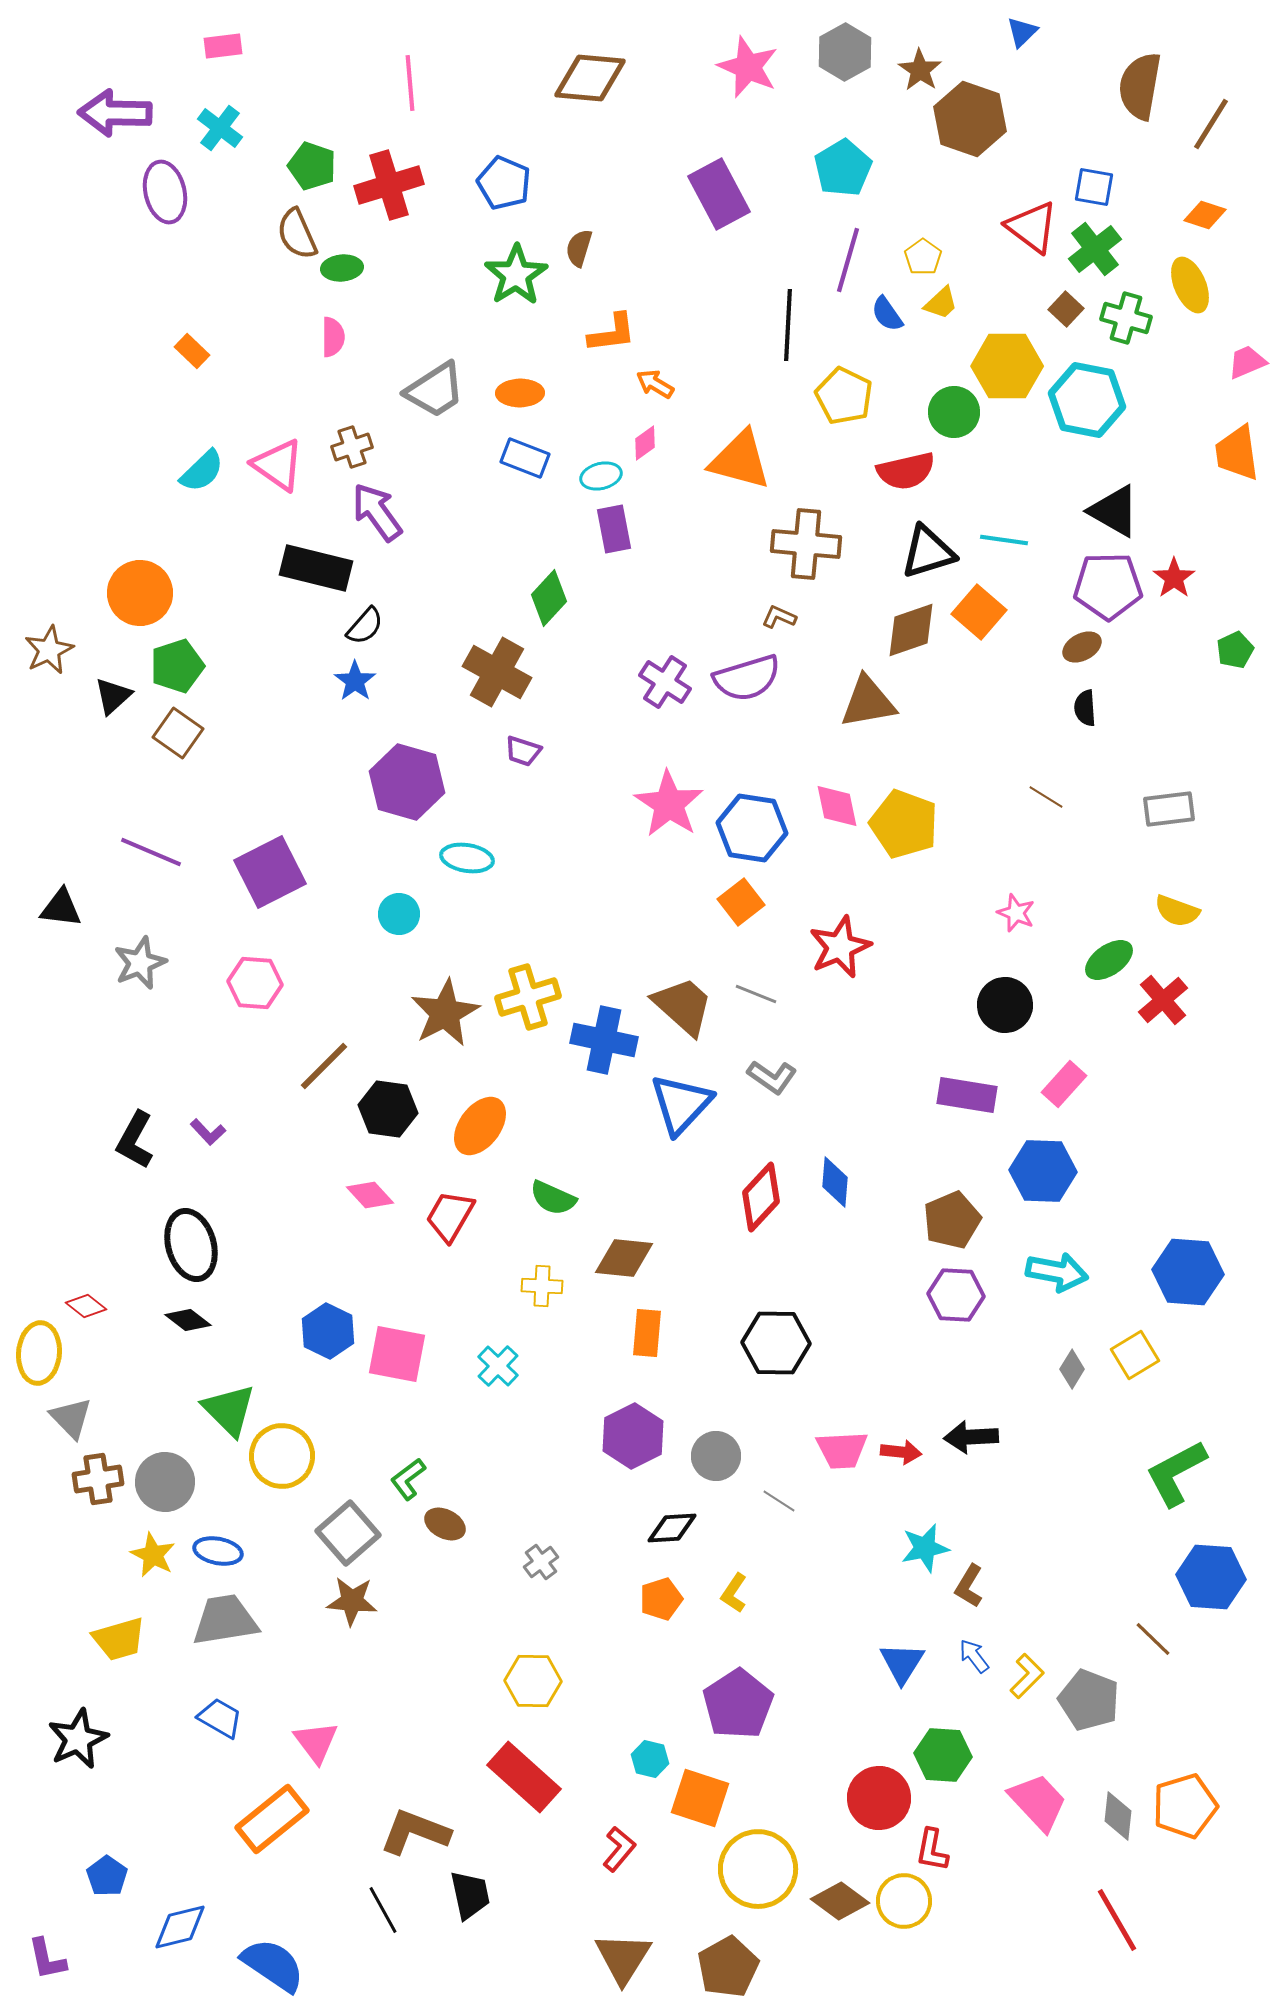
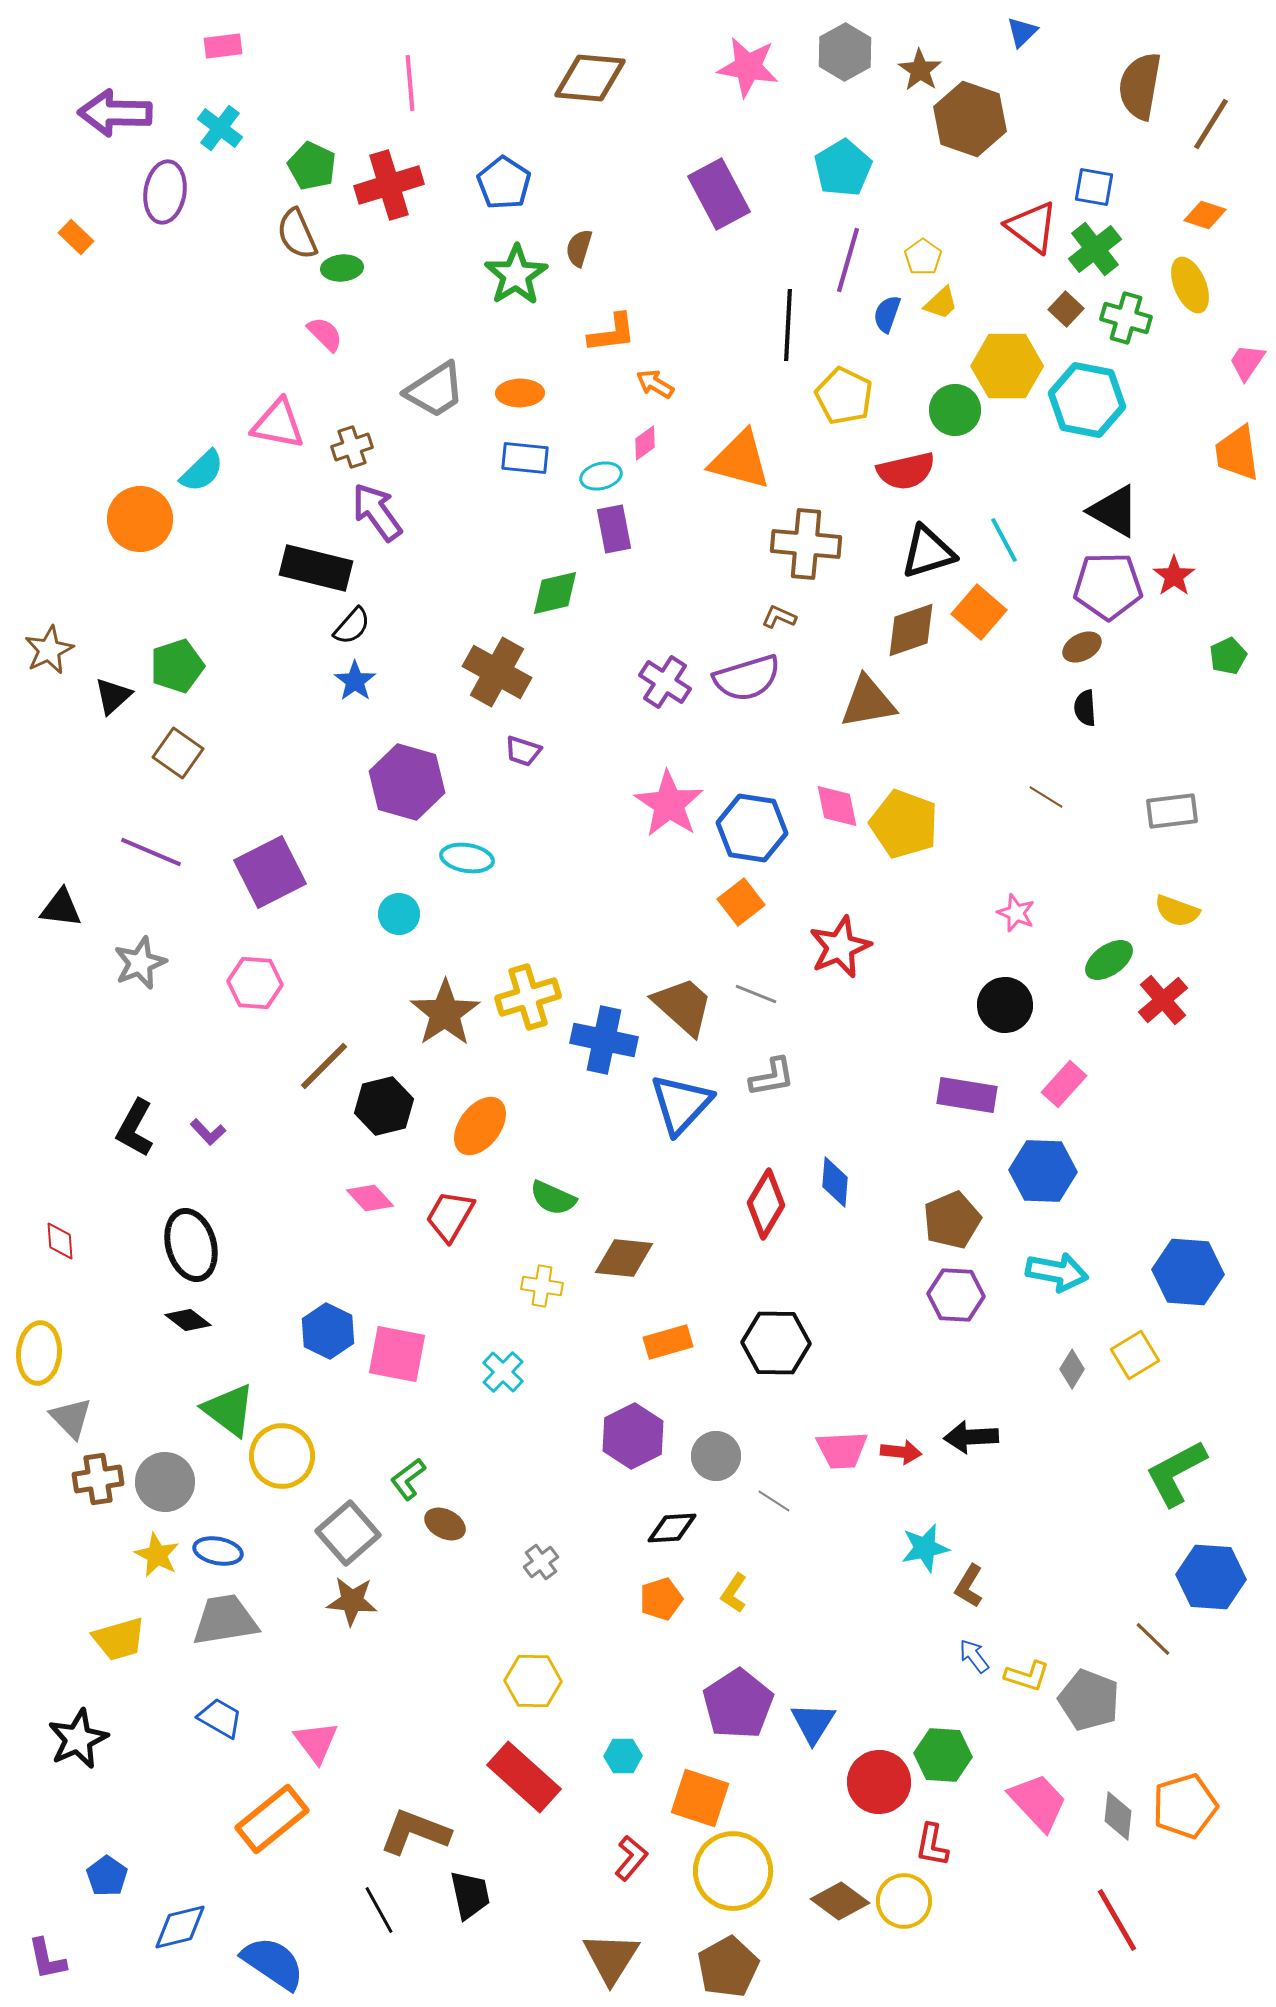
pink star at (748, 67): rotated 14 degrees counterclockwise
green pentagon at (312, 166): rotated 6 degrees clockwise
blue pentagon at (504, 183): rotated 10 degrees clockwise
purple ellipse at (165, 192): rotated 22 degrees clockwise
blue semicircle at (887, 314): rotated 54 degrees clockwise
pink semicircle at (333, 337): moved 8 px left, 3 px up; rotated 45 degrees counterclockwise
orange rectangle at (192, 351): moved 116 px left, 114 px up
pink trapezoid at (1247, 362): rotated 33 degrees counterclockwise
green circle at (954, 412): moved 1 px right, 2 px up
blue rectangle at (525, 458): rotated 15 degrees counterclockwise
pink triangle at (278, 465): moved 41 px up; rotated 24 degrees counterclockwise
cyan line at (1004, 540): rotated 54 degrees clockwise
red star at (1174, 578): moved 2 px up
orange circle at (140, 593): moved 74 px up
green diamond at (549, 598): moved 6 px right, 5 px up; rotated 34 degrees clockwise
black semicircle at (365, 626): moved 13 px left
green pentagon at (1235, 650): moved 7 px left, 6 px down
brown square at (178, 733): moved 20 px down
gray rectangle at (1169, 809): moved 3 px right, 2 px down
brown star at (445, 1013): rotated 6 degrees counterclockwise
gray L-shape at (772, 1077): rotated 45 degrees counterclockwise
black hexagon at (388, 1109): moved 4 px left, 3 px up; rotated 22 degrees counterclockwise
black L-shape at (135, 1140): moved 12 px up
pink diamond at (370, 1195): moved 3 px down
red diamond at (761, 1197): moved 5 px right, 7 px down; rotated 12 degrees counterclockwise
yellow cross at (542, 1286): rotated 6 degrees clockwise
red diamond at (86, 1306): moved 26 px left, 65 px up; rotated 48 degrees clockwise
orange rectangle at (647, 1333): moved 21 px right, 9 px down; rotated 69 degrees clockwise
cyan cross at (498, 1366): moved 5 px right, 6 px down
green triangle at (229, 1410): rotated 8 degrees counterclockwise
gray line at (779, 1501): moved 5 px left
yellow star at (153, 1555): moved 4 px right
blue triangle at (902, 1663): moved 89 px left, 60 px down
yellow L-shape at (1027, 1676): rotated 63 degrees clockwise
cyan hexagon at (650, 1759): moved 27 px left, 3 px up; rotated 15 degrees counterclockwise
red circle at (879, 1798): moved 16 px up
red L-shape at (619, 1849): moved 12 px right, 9 px down
red L-shape at (932, 1850): moved 5 px up
yellow circle at (758, 1869): moved 25 px left, 2 px down
black line at (383, 1910): moved 4 px left
brown triangle at (623, 1958): moved 12 px left
blue semicircle at (273, 1965): moved 2 px up
